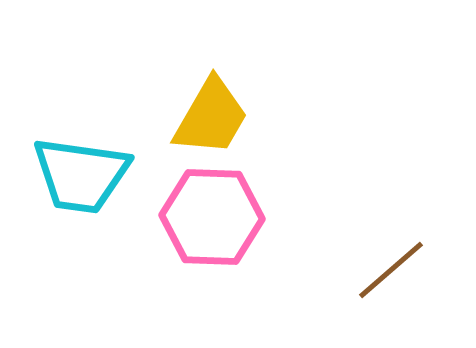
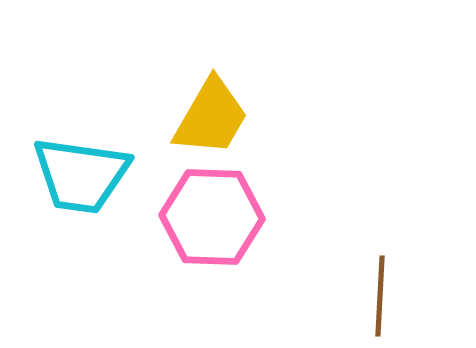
brown line: moved 11 px left, 26 px down; rotated 46 degrees counterclockwise
